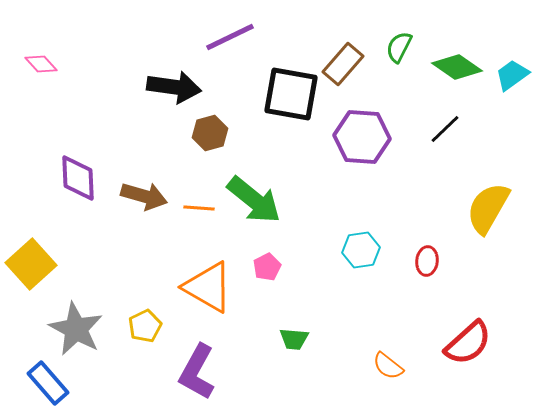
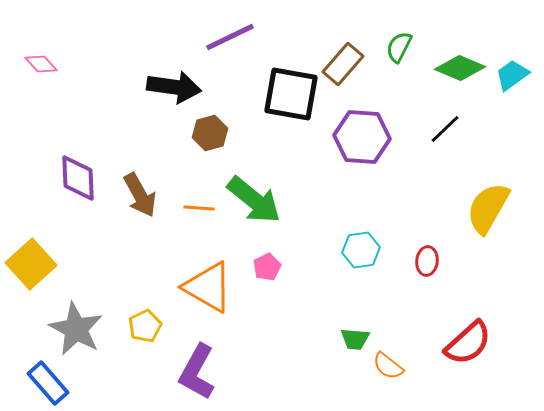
green diamond: moved 3 px right, 1 px down; rotated 12 degrees counterclockwise
brown arrow: moved 4 px left, 1 px up; rotated 45 degrees clockwise
green trapezoid: moved 61 px right
